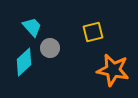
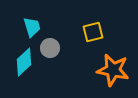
cyan trapezoid: rotated 25 degrees clockwise
